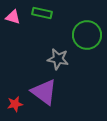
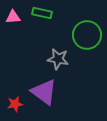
pink triangle: rotated 21 degrees counterclockwise
